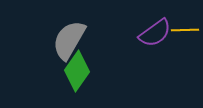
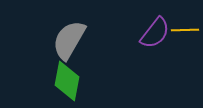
purple semicircle: rotated 16 degrees counterclockwise
green diamond: moved 10 px left, 10 px down; rotated 24 degrees counterclockwise
